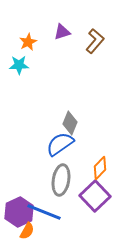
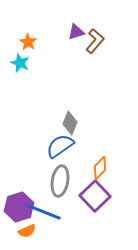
purple triangle: moved 14 px right
orange star: rotated 12 degrees counterclockwise
cyan star: moved 1 px right, 2 px up; rotated 24 degrees clockwise
blue semicircle: moved 2 px down
gray ellipse: moved 1 px left, 1 px down
purple hexagon: moved 5 px up; rotated 8 degrees clockwise
orange semicircle: rotated 36 degrees clockwise
